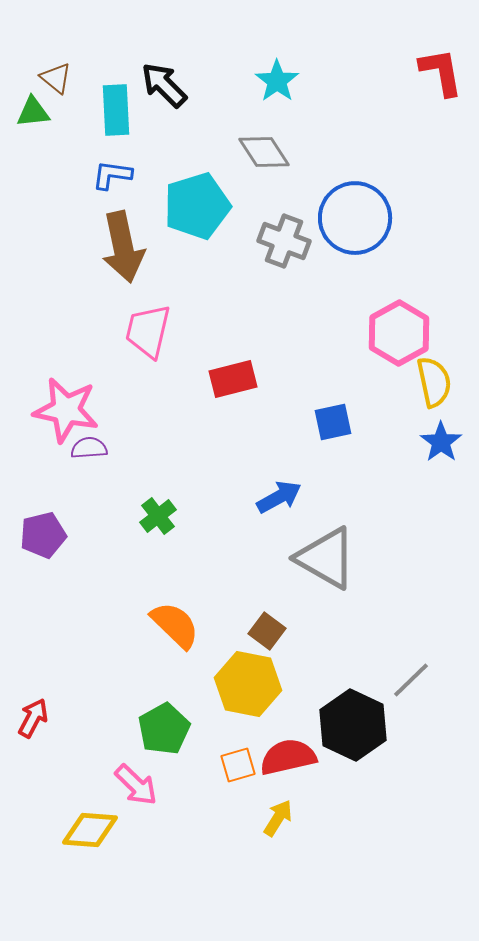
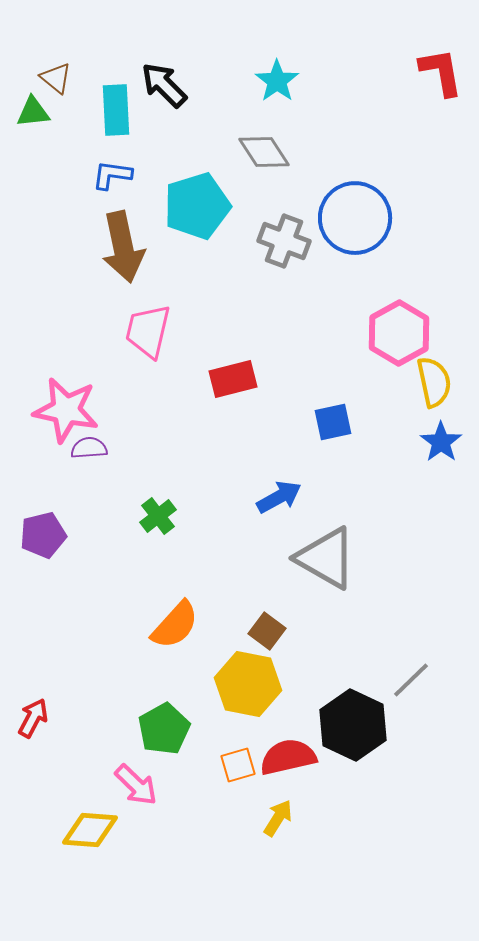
orange semicircle: rotated 88 degrees clockwise
